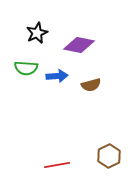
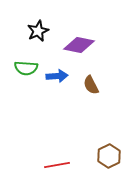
black star: moved 1 px right, 2 px up
brown semicircle: rotated 78 degrees clockwise
